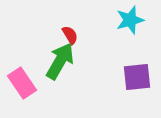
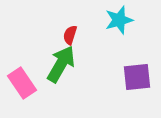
cyan star: moved 11 px left
red semicircle: rotated 132 degrees counterclockwise
green arrow: moved 1 px right, 3 px down
